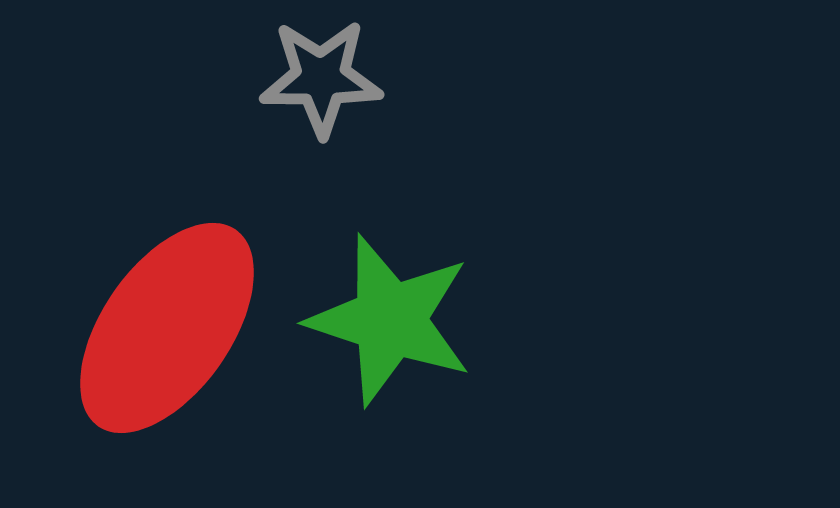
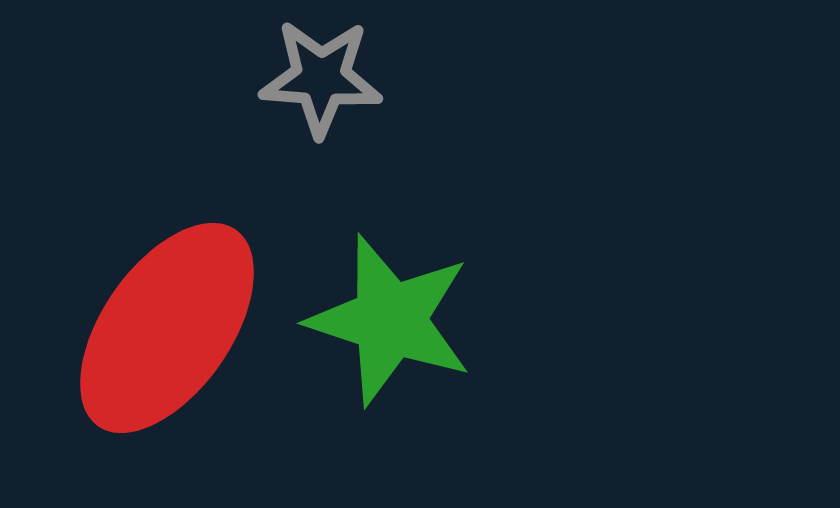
gray star: rotated 4 degrees clockwise
